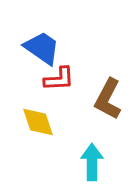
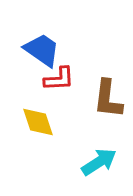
blue trapezoid: moved 2 px down
brown L-shape: rotated 21 degrees counterclockwise
cyan arrow: moved 7 px right; rotated 57 degrees clockwise
